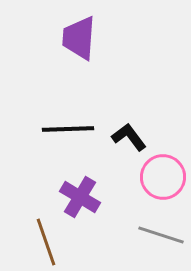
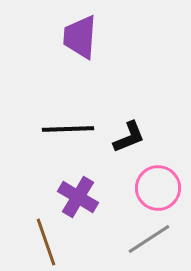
purple trapezoid: moved 1 px right, 1 px up
black L-shape: rotated 105 degrees clockwise
pink circle: moved 5 px left, 11 px down
purple cross: moved 2 px left
gray line: moved 12 px left, 4 px down; rotated 51 degrees counterclockwise
